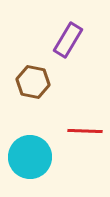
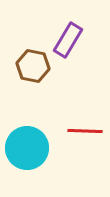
brown hexagon: moved 16 px up
cyan circle: moved 3 px left, 9 px up
